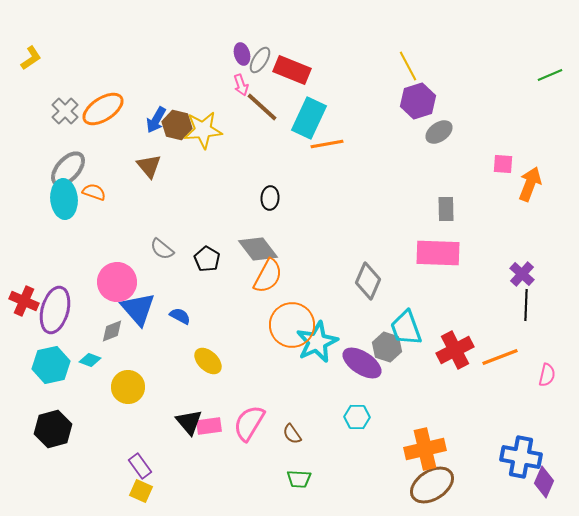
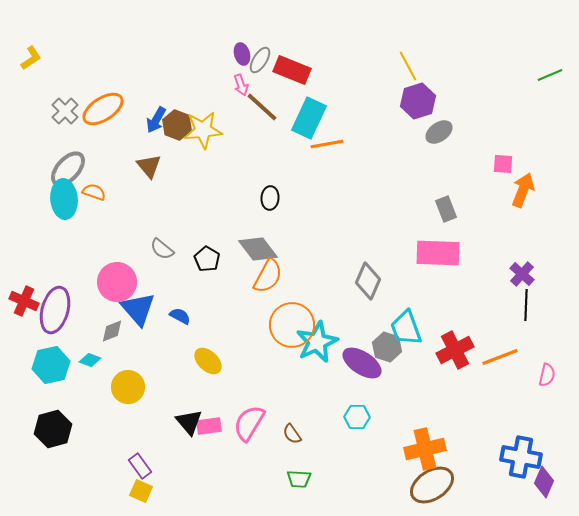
brown hexagon at (177, 125): rotated 8 degrees clockwise
orange arrow at (530, 184): moved 7 px left, 6 px down
gray rectangle at (446, 209): rotated 20 degrees counterclockwise
